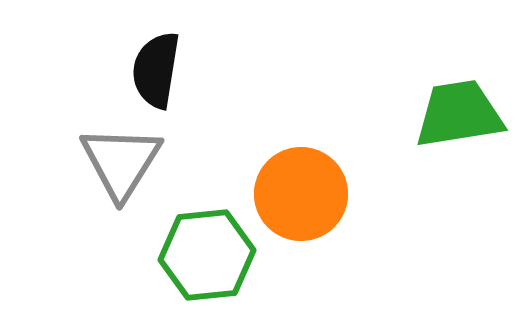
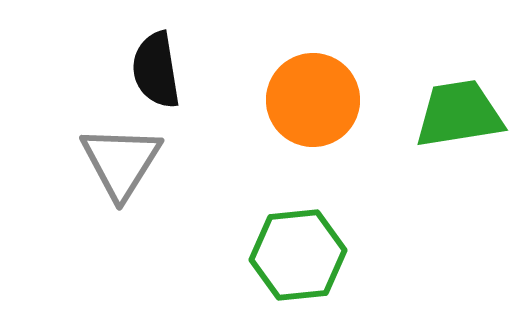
black semicircle: rotated 18 degrees counterclockwise
orange circle: moved 12 px right, 94 px up
green hexagon: moved 91 px right
